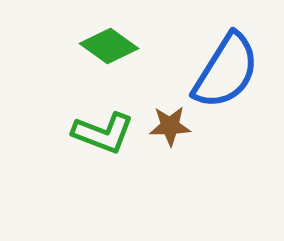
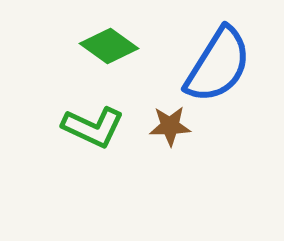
blue semicircle: moved 8 px left, 6 px up
green L-shape: moved 10 px left, 6 px up; rotated 4 degrees clockwise
